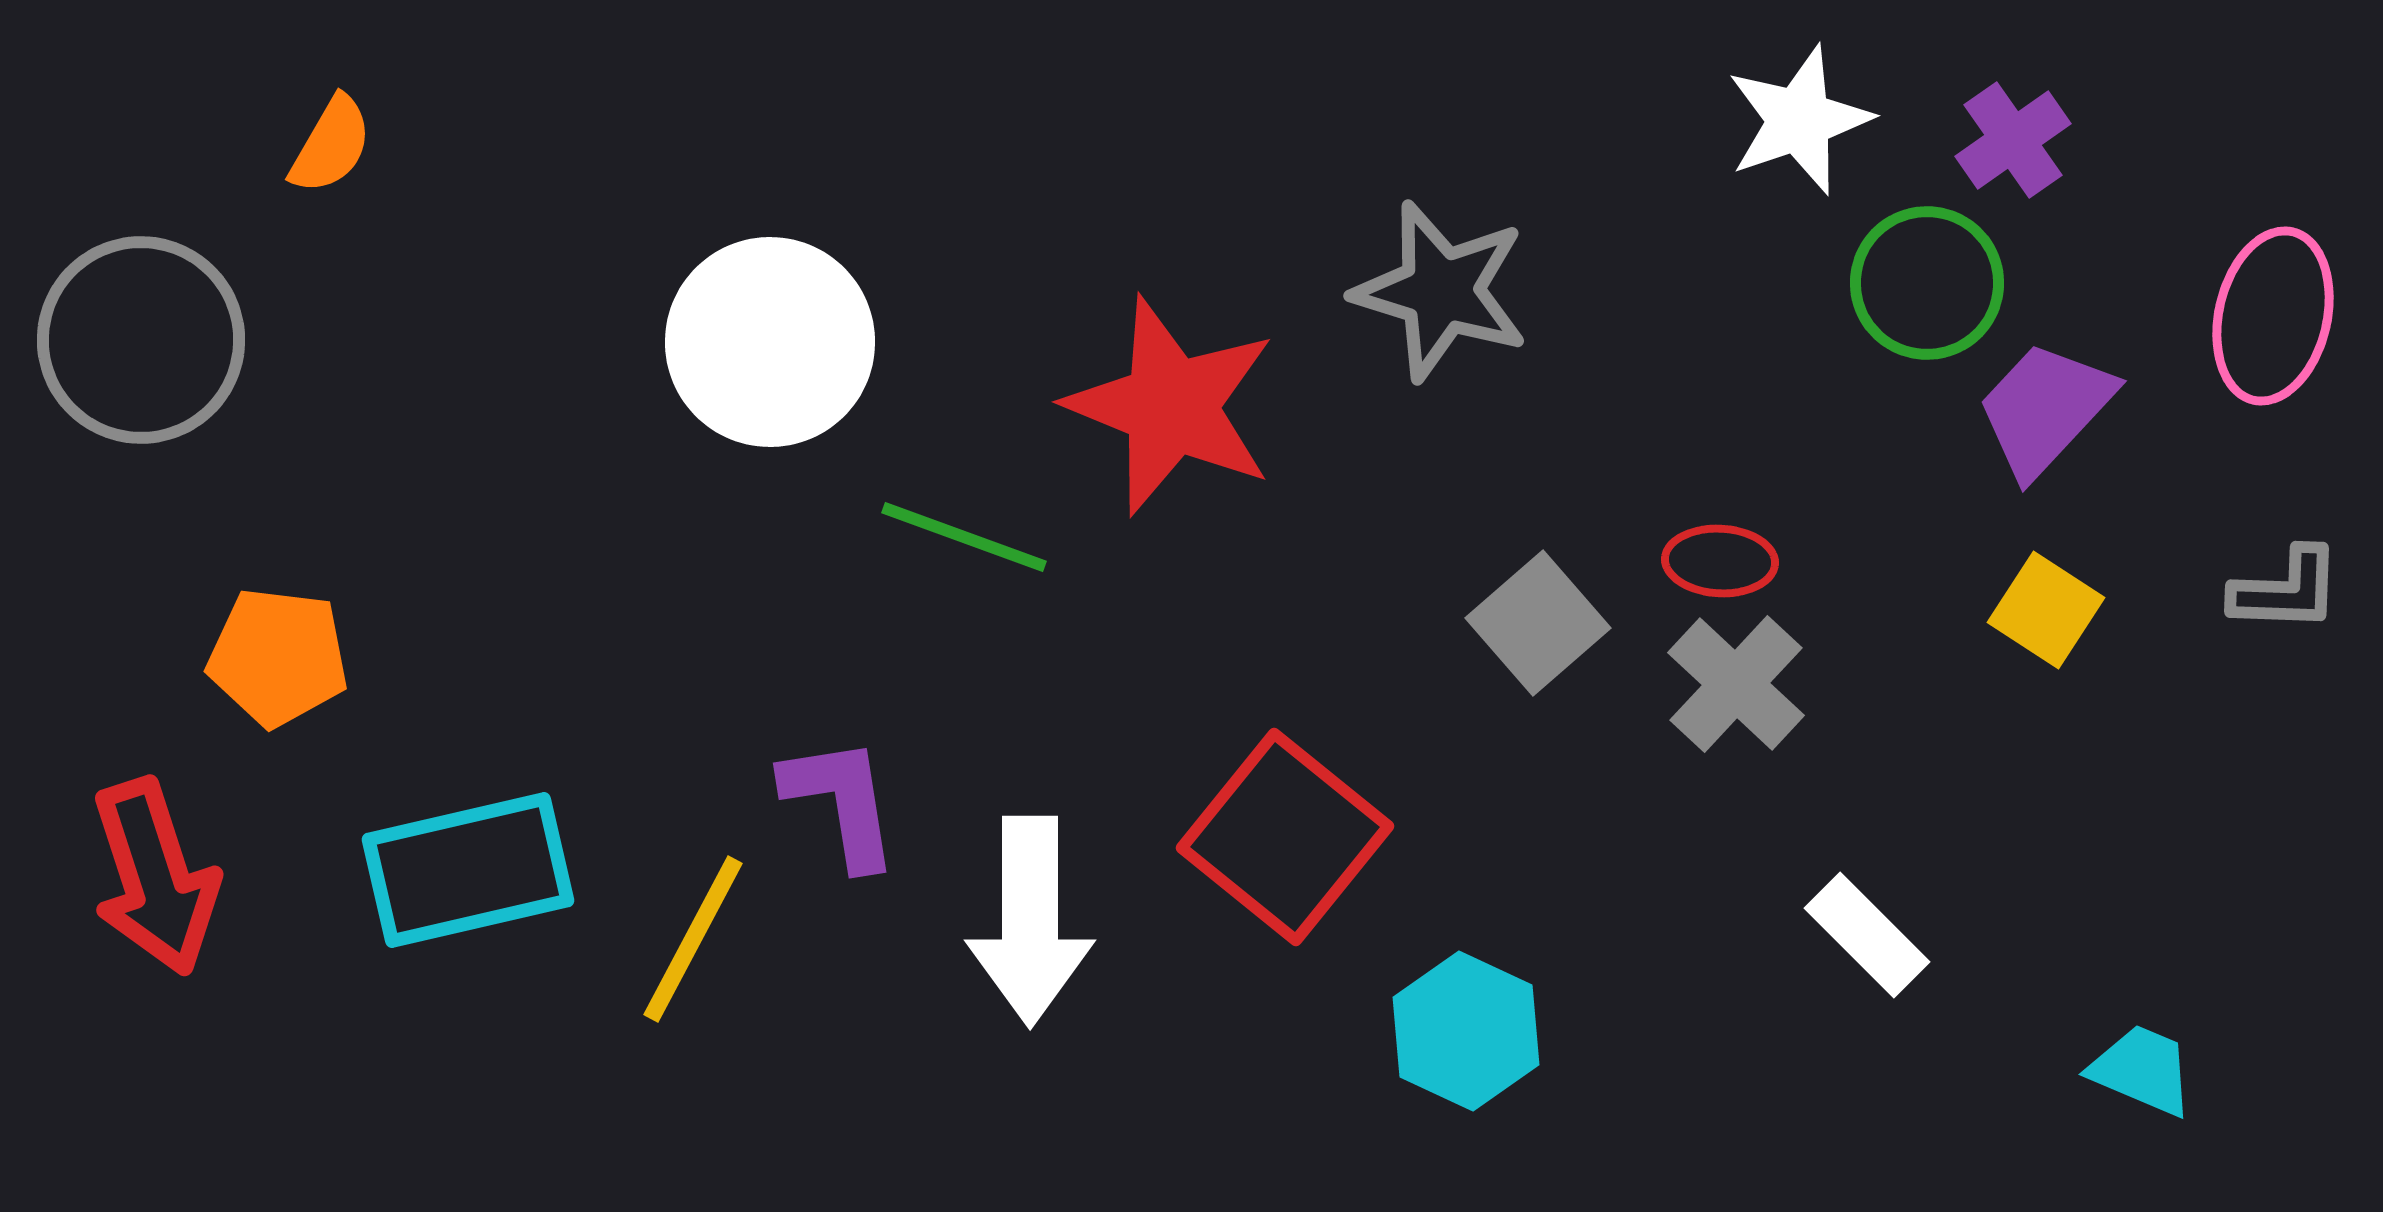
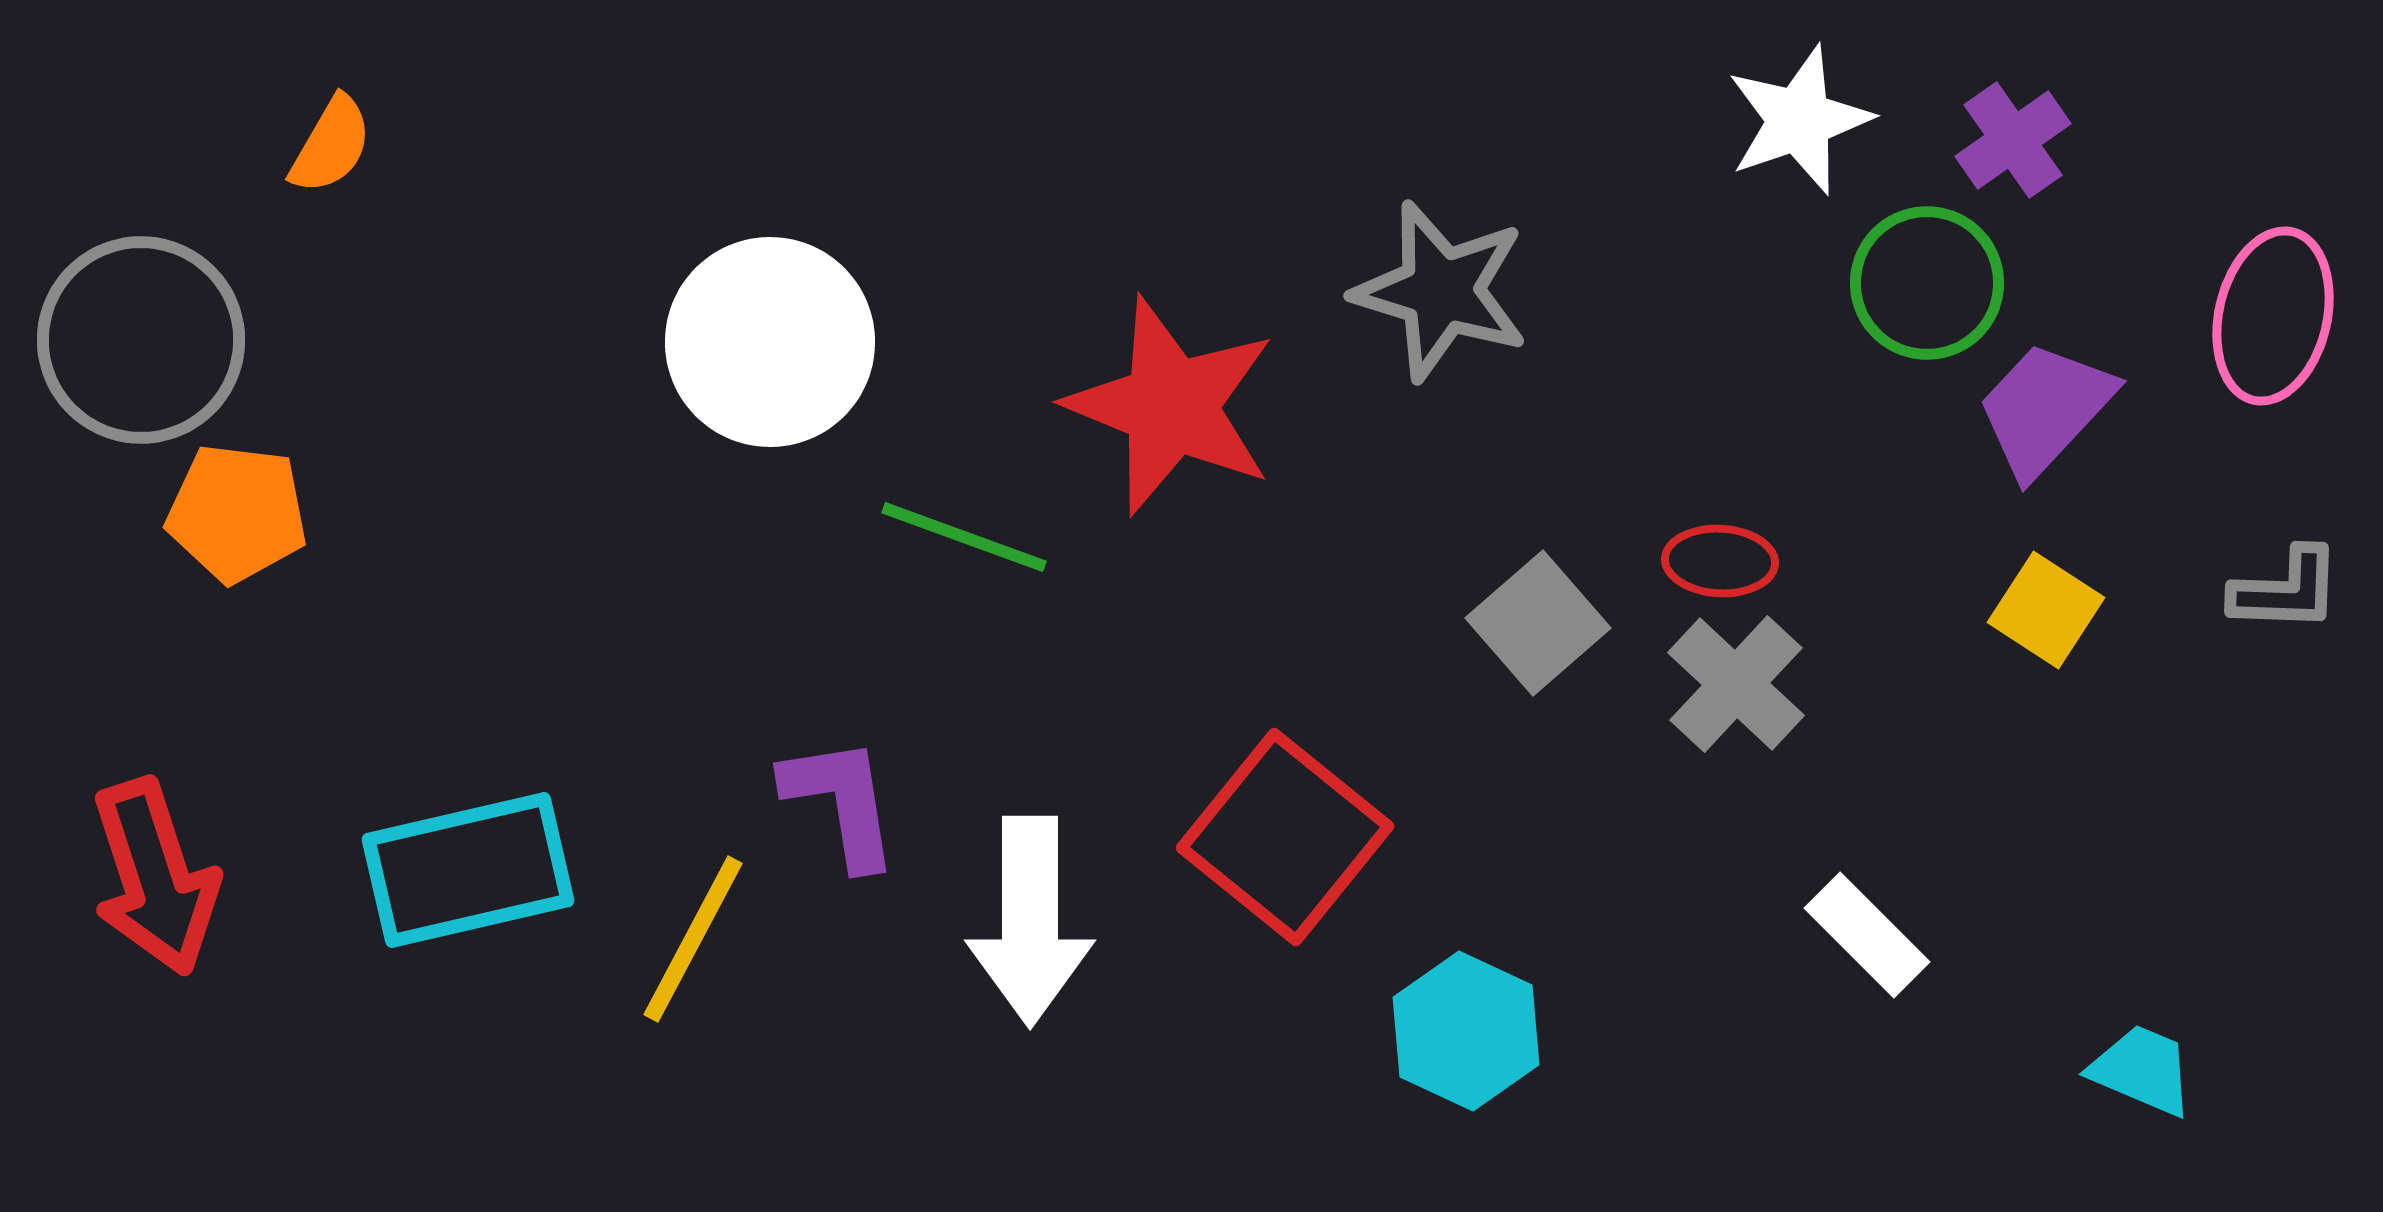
orange pentagon: moved 41 px left, 144 px up
